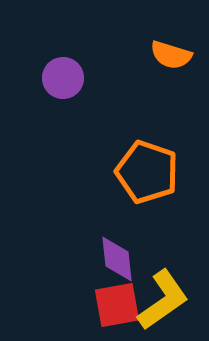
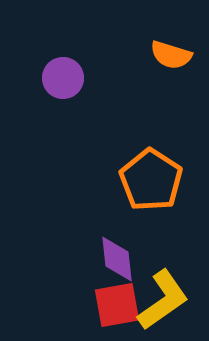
orange pentagon: moved 4 px right, 8 px down; rotated 14 degrees clockwise
